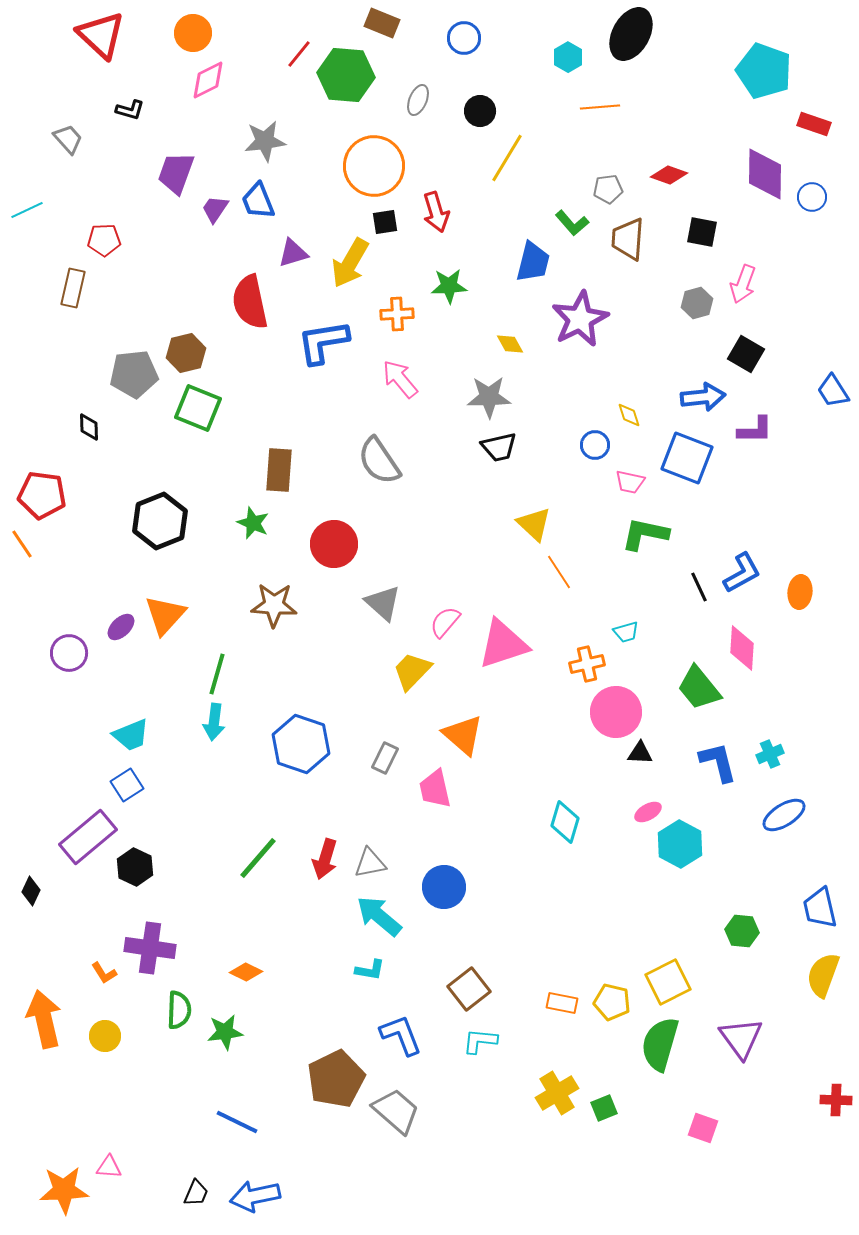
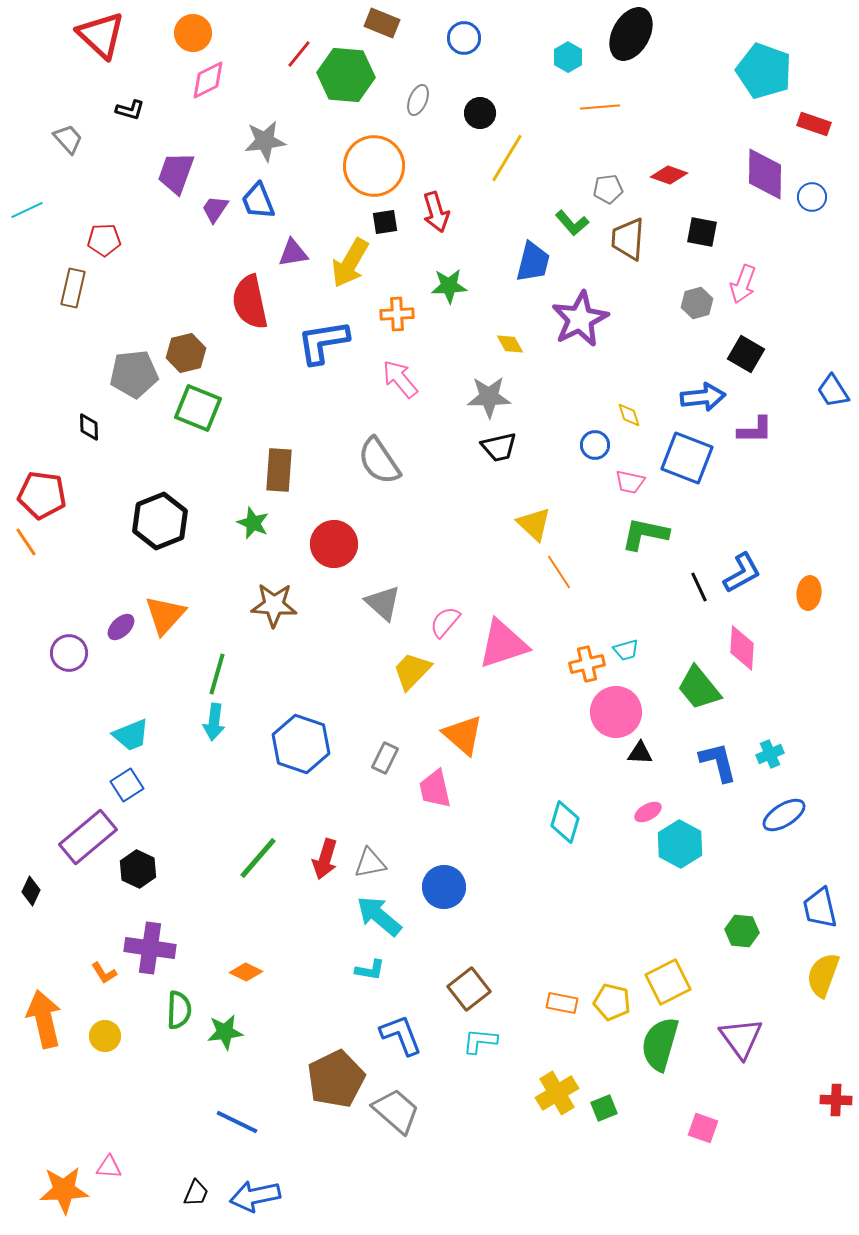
black circle at (480, 111): moved 2 px down
purple triangle at (293, 253): rotated 8 degrees clockwise
orange line at (22, 544): moved 4 px right, 2 px up
orange ellipse at (800, 592): moved 9 px right, 1 px down
cyan trapezoid at (626, 632): moved 18 px down
black hexagon at (135, 867): moved 3 px right, 2 px down
